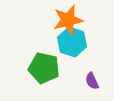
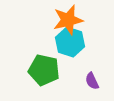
cyan hexagon: moved 2 px left
green pentagon: moved 2 px down
